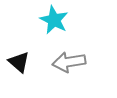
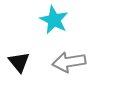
black triangle: rotated 10 degrees clockwise
